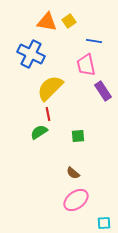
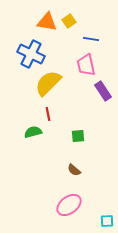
blue line: moved 3 px left, 2 px up
yellow semicircle: moved 2 px left, 5 px up
green semicircle: moved 6 px left; rotated 18 degrees clockwise
brown semicircle: moved 1 px right, 3 px up
pink ellipse: moved 7 px left, 5 px down
cyan square: moved 3 px right, 2 px up
